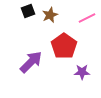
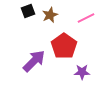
pink line: moved 1 px left
purple arrow: moved 3 px right, 1 px up
